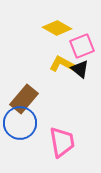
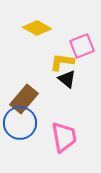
yellow diamond: moved 20 px left
yellow L-shape: moved 2 px up; rotated 20 degrees counterclockwise
black triangle: moved 13 px left, 10 px down
pink trapezoid: moved 2 px right, 5 px up
